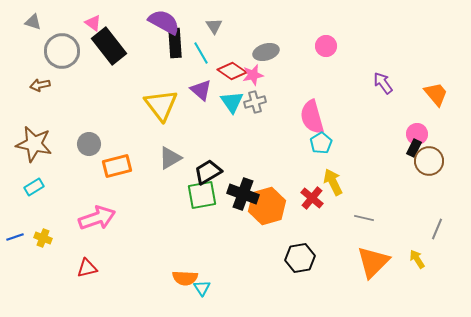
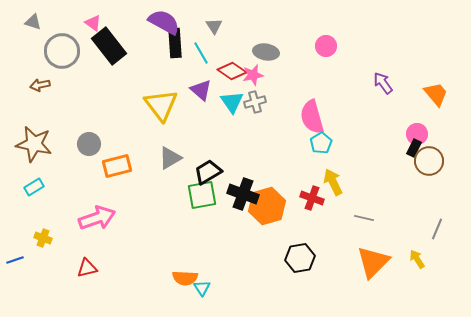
gray ellipse at (266, 52): rotated 25 degrees clockwise
red cross at (312, 198): rotated 20 degrees counterclockwise
blue line at (15, 237): moved 23 px down
